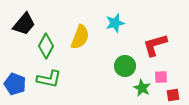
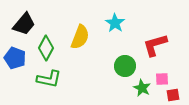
cyan star: rotated 24 degrees counterclockwise
green diamond: moved 2 px down
pink square: moved 1 px right, 2 px down
blue pentagon: moved 26 px up
